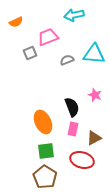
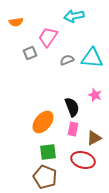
cyan arrow: moved 1 px down
orange semicircle: rotated 16 degrees clockwise
pink trapezoid: rotated 35 degrees counterclockwise
cyan triangle: moved 2 px left, 4 px down
orange ellipse: rotated 65 degrees clockwise
green square: moved 2 px right, 1 px down
red ellipse: moved 1 px right
brown pentagon: rotated 10 degrees counterclockwise
